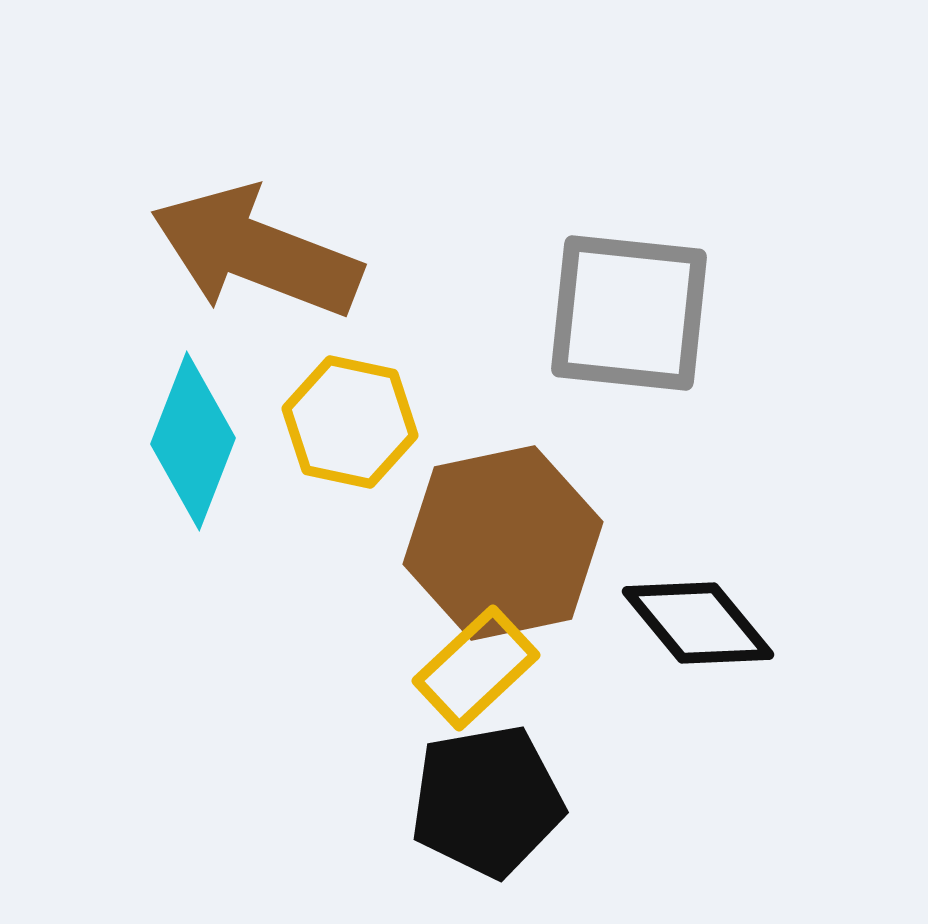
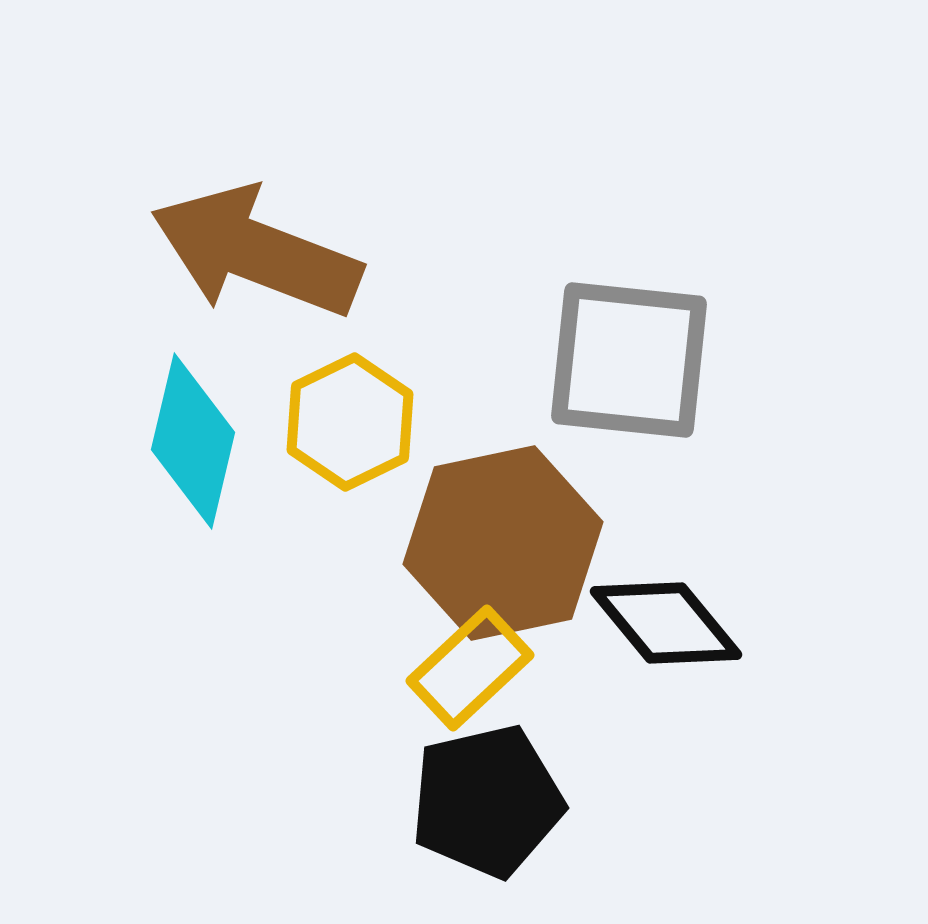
gray square: moved 47 px down
yellow hexagon: rotated 22 degrees clockwise
cyan diamond: rotated 8 degrees counterclockwise
black diamond: moved 32 px left
yellow rectangle: moved 6 px left
black pentagon: rotated 3 degrees counterclockwise
